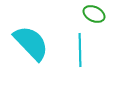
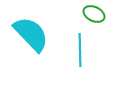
cyan semicircle: moved 9 px up
